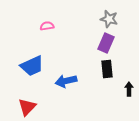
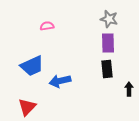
purple rectangle: moved 2 px right; rotated 24 degrees counterclockwise
blue arrow: moved 6 px left
